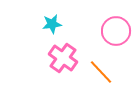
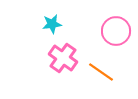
orange line: rotated 12 degrees counterclockwise
